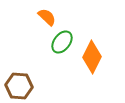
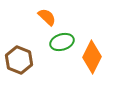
green ellipse: rotated 35 degrees clockwise
brown hexagon: moved 26 px up; rotated 16 degrees clockwise
